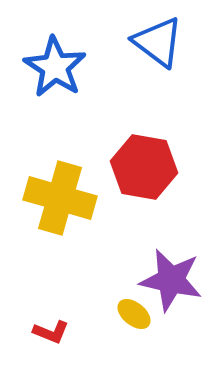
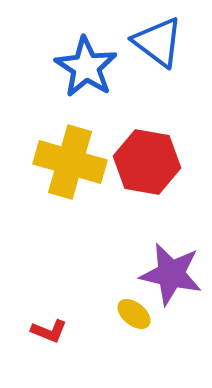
blue star: moved 31 px right
red hexagon: moved 3 px right, 5 px up
yellow cross: moved 10 px right, 36 px up
purple star: moved 6 px up
red L-shape: moved 2 px left, 1 px up
